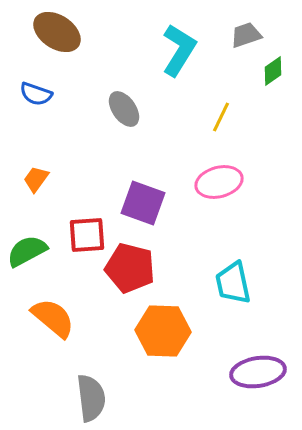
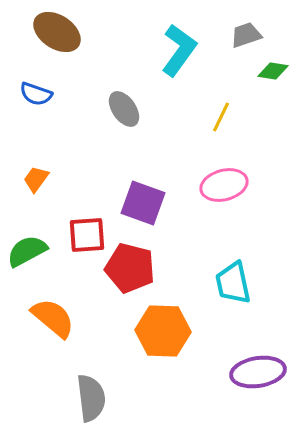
cyan L-shape: rotated 4 degrees clockwise
green diamond: rotated 44 degrees clockwise
pink ellipse: moved 5 px right, 3 px down
